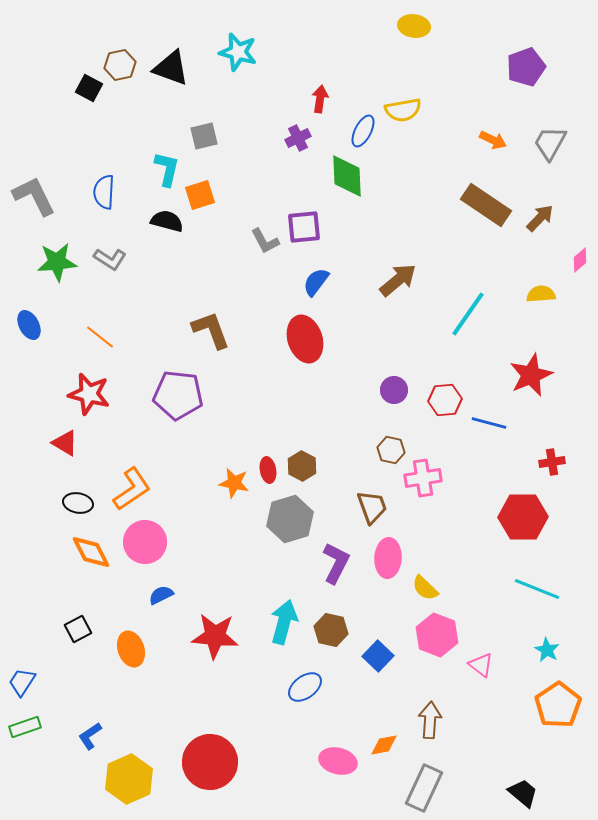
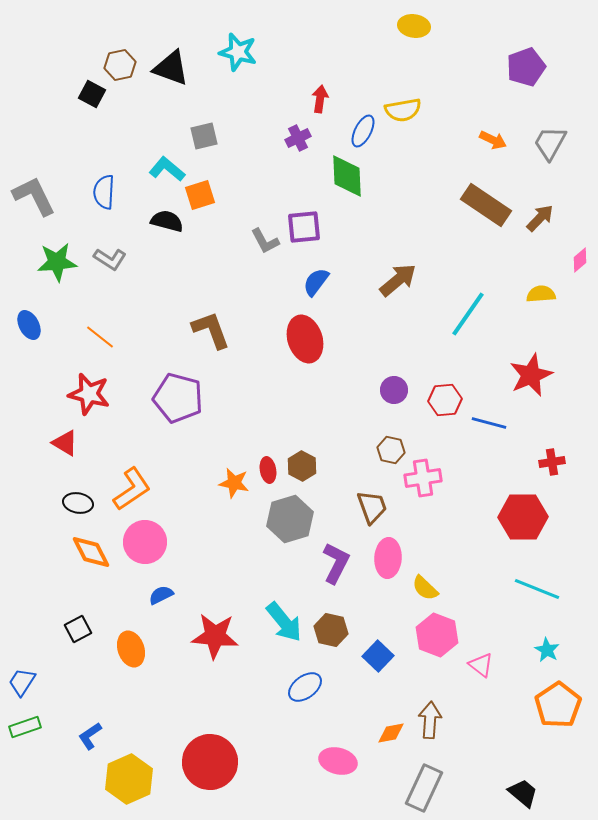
black square at (89, 88): moved 3 px right, 6 px down
cyan L-shape at (167, 169): rotated 63 degrees counterclockwise
purple pentagon at (178, 395): moved 3 px down; rotated 9 degrees clockwise
cyan arrow at (284, 622): rotated 126 degrees clockwise
orange diamond at (384, 745): moved 7 px right, 12 px up
